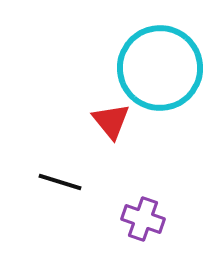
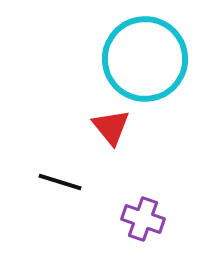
cyan circle: moved 15 px left, 9 px up
red triangle: moved 6 px down
